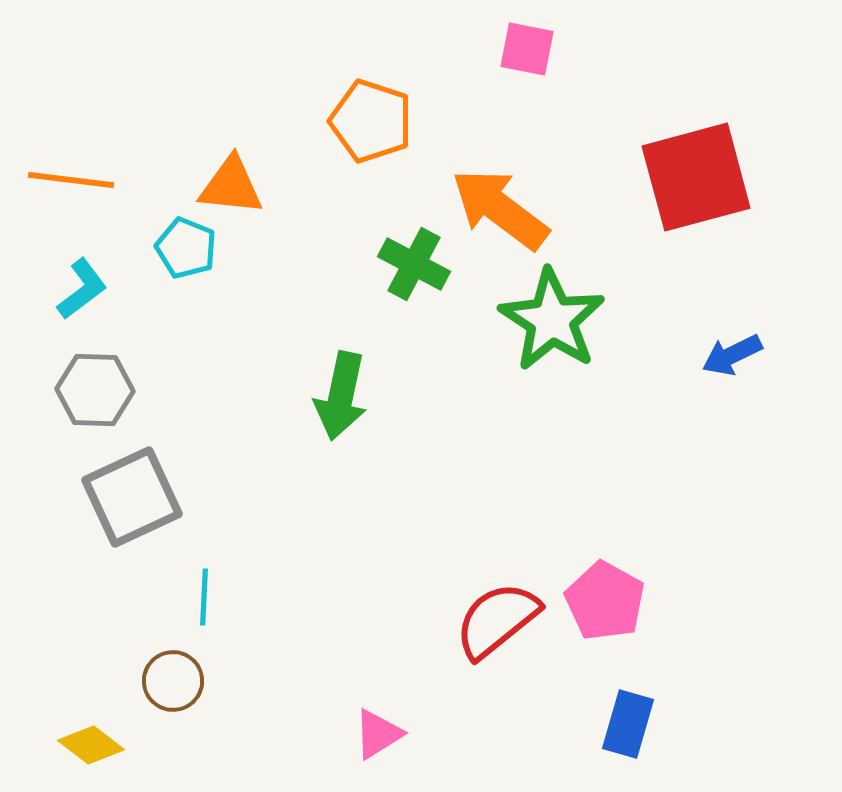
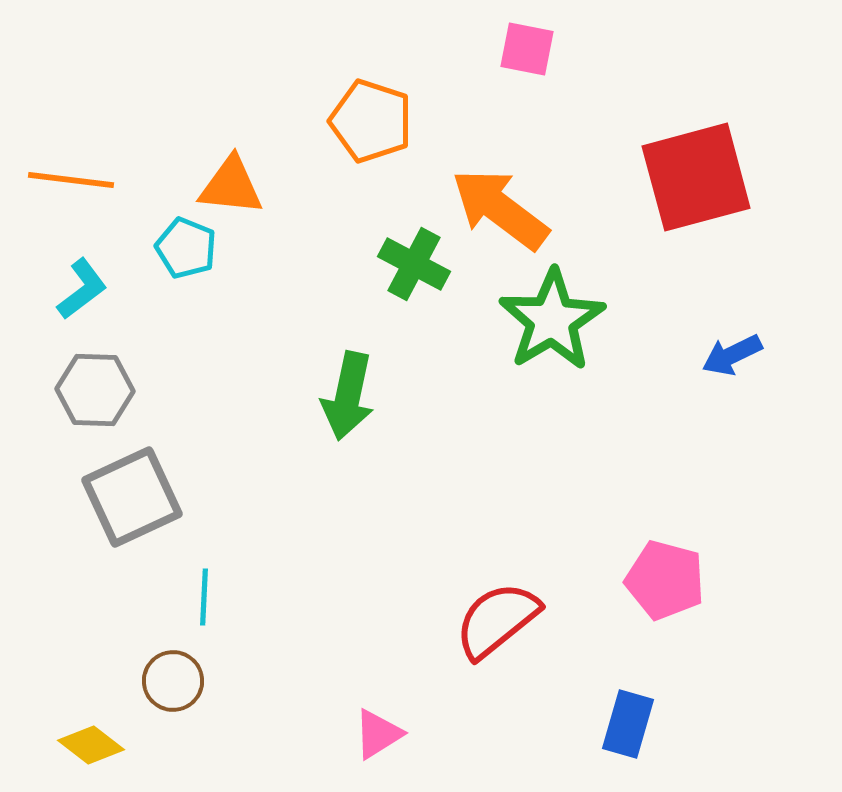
green star: rotated 8 degrees clockwise
green arrow: moved 7 px right
pink pentagon: moved 60 px right, 21 px up; rotated 14 degrees counterclockwise
